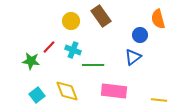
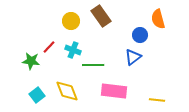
yellow line: moved 2 px left
